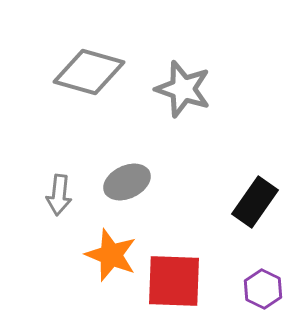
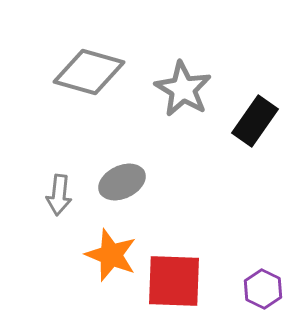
gray star: rotated 12 degrees clockwise
gray ellipse: moved 5 px left
black rectangle: moved 81 px up
